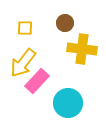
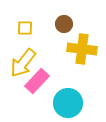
brown circle: moved 1 px left, 1 px down
